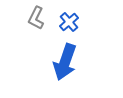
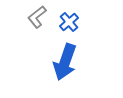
gray L-shape: moved 1 px right, 1 px up; rotated 25 degrees clockwise
